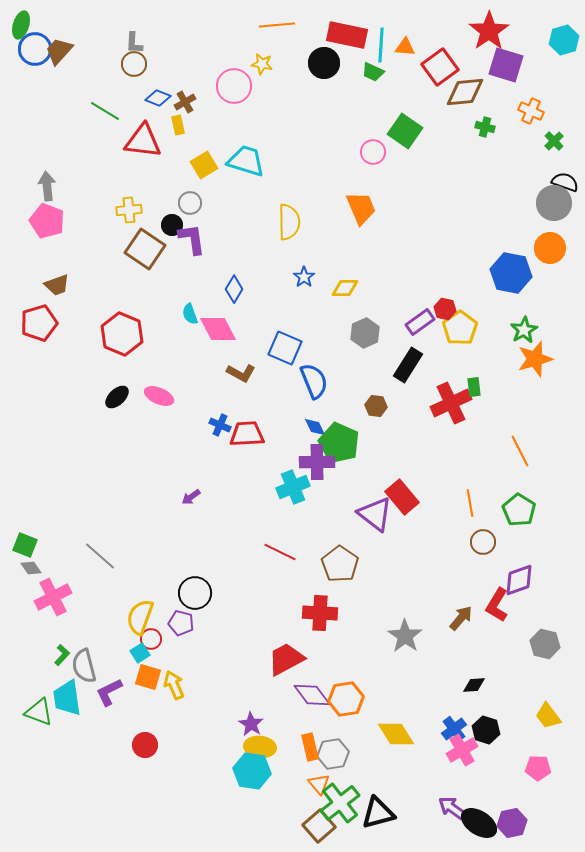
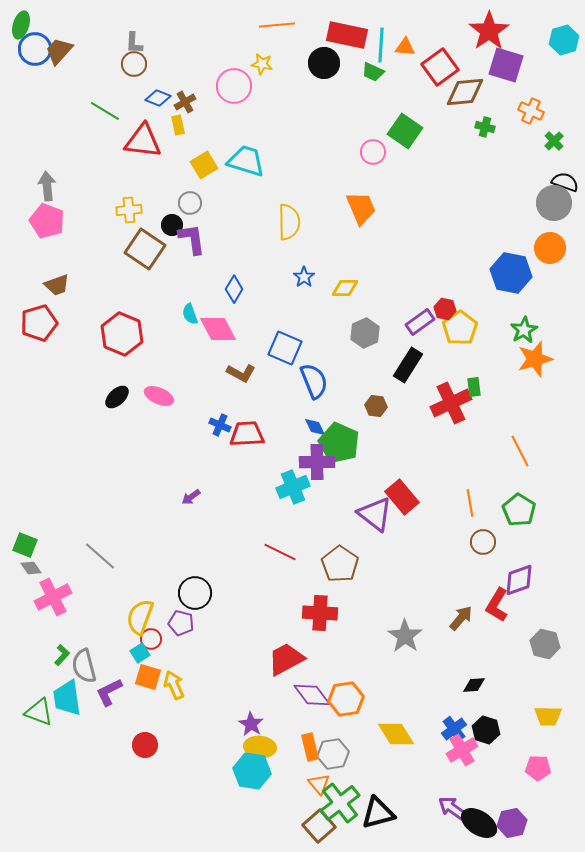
yellow trapezoid at (548, 716): rotated 52 degrees counterclockwise
